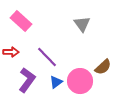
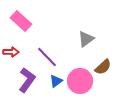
gray triangle: moved 4 px right, 15 px down; rotated 30 degrees clockwise
blue triangle: moved 1 px up
